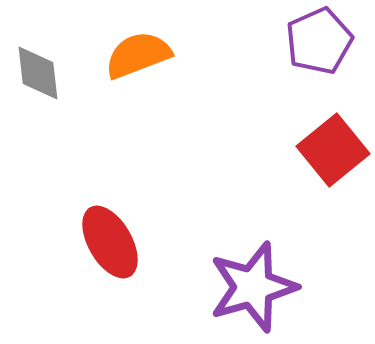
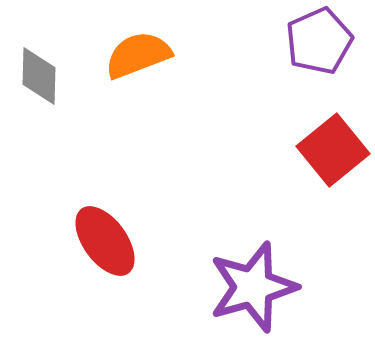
gray diamond: moved 1 px right, 3 px down; rotated 8 degrees clockwise
red ellipse: moved 5 px left, 1 px up; rotated 6 degrees counterclockwise
